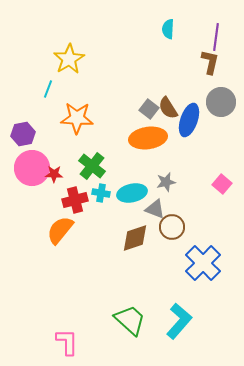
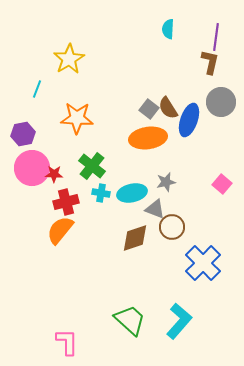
cyan line: moved 11 px left
red cross: moved 9 px left, 2 px down
